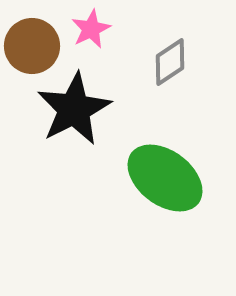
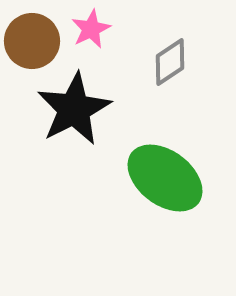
brown circle: moved 5 px up
